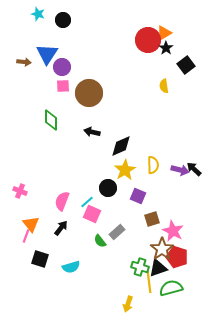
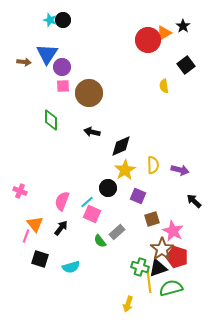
cyan star at (38, 14): moved 12 px right, 6 px down
black star at (166, 48): moved 17 px right, 22 px up
black arrow at (194, 169): moved 32 px down
orange triangle at (31, 224): moved 4 px right
